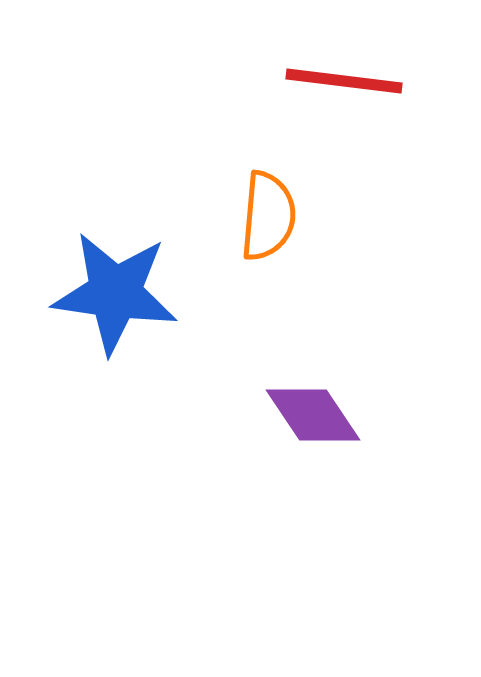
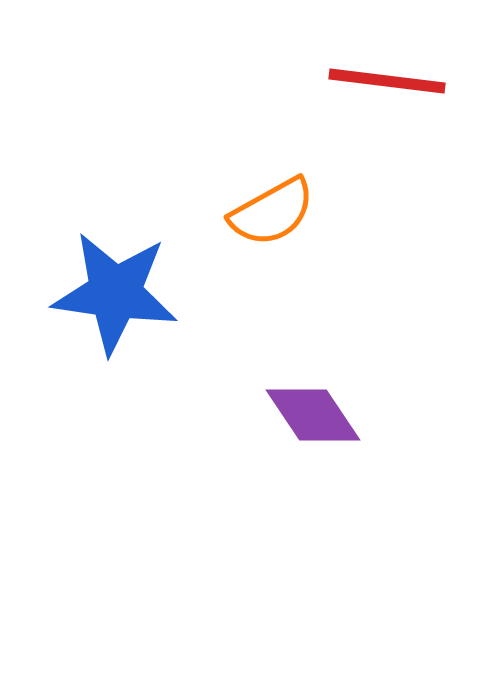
red line: moved 43 px right
orange semicircle: moved 4 px right, 4 px up; rotated 56 degrees clockwise
